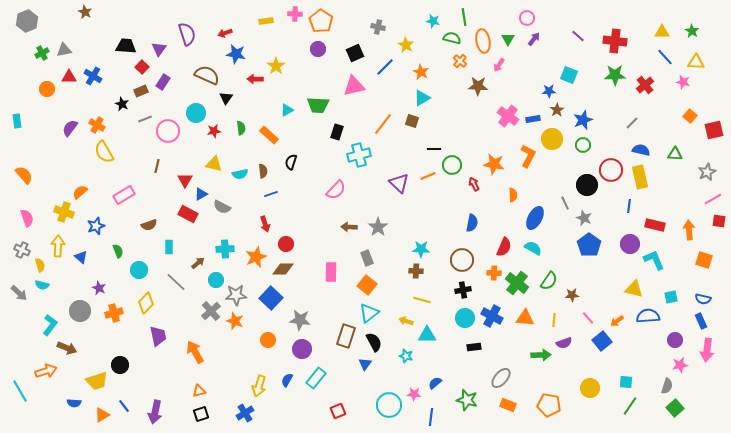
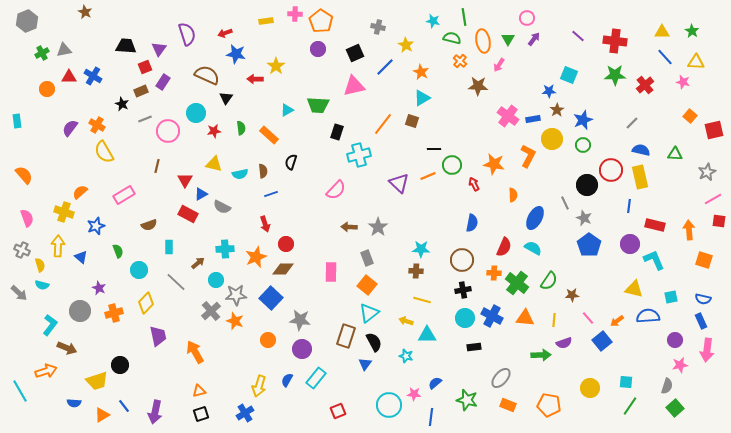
red square at (142, 67): moved 3 px right; rotated 24 degrees clockwise
